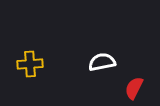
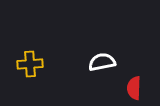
red semicircle: rotated 25 degrees counterclockwise
